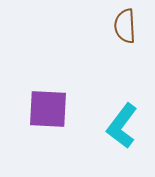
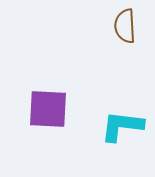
cyan L-shape: rotated 60 degrees clockwise
